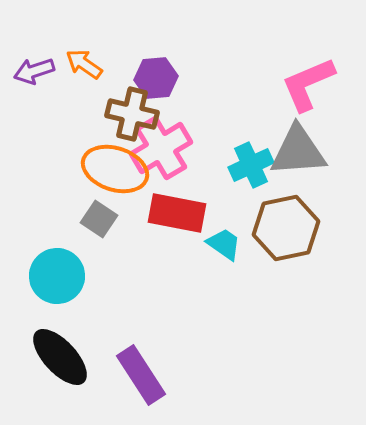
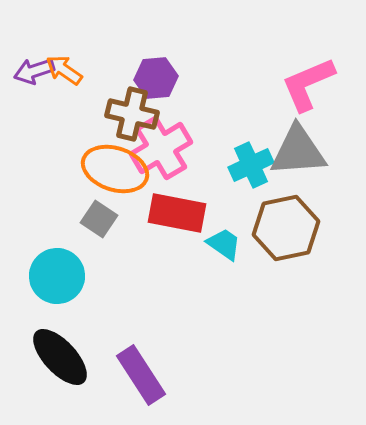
orange arrow: moved 20 px left, 6 px down
